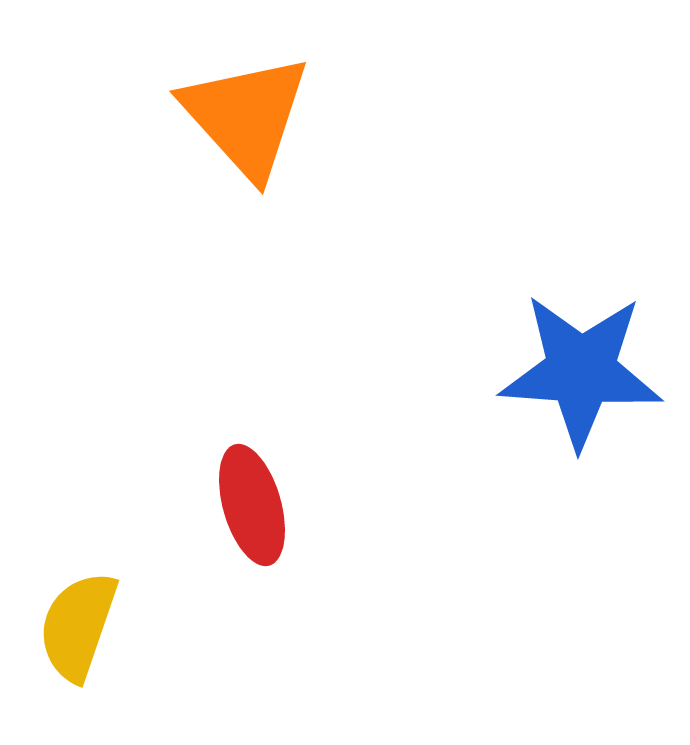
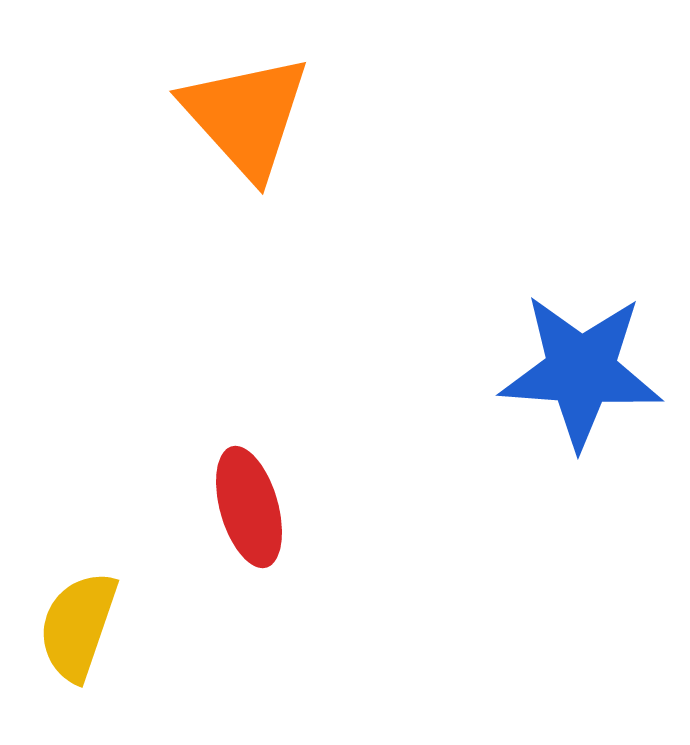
red ellipse: moved 3 px left, 2 px down
